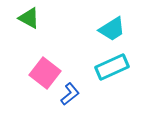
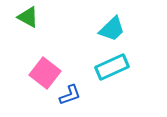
green triangle: moved 1 px left, 1 px up
cyan trapezoid: rotated 12 degrees counterclockwise
blue L-shape: moved 1 px down; rotated 20 degrees clockwise
